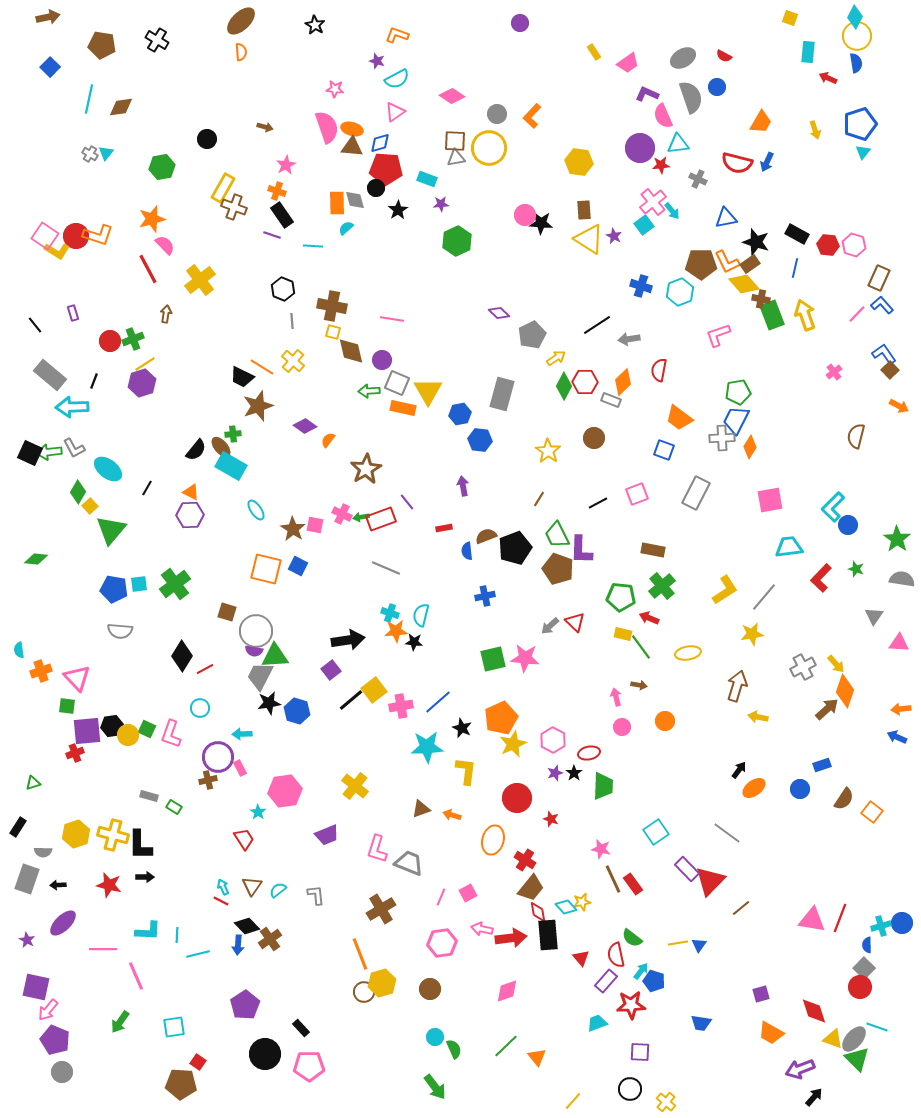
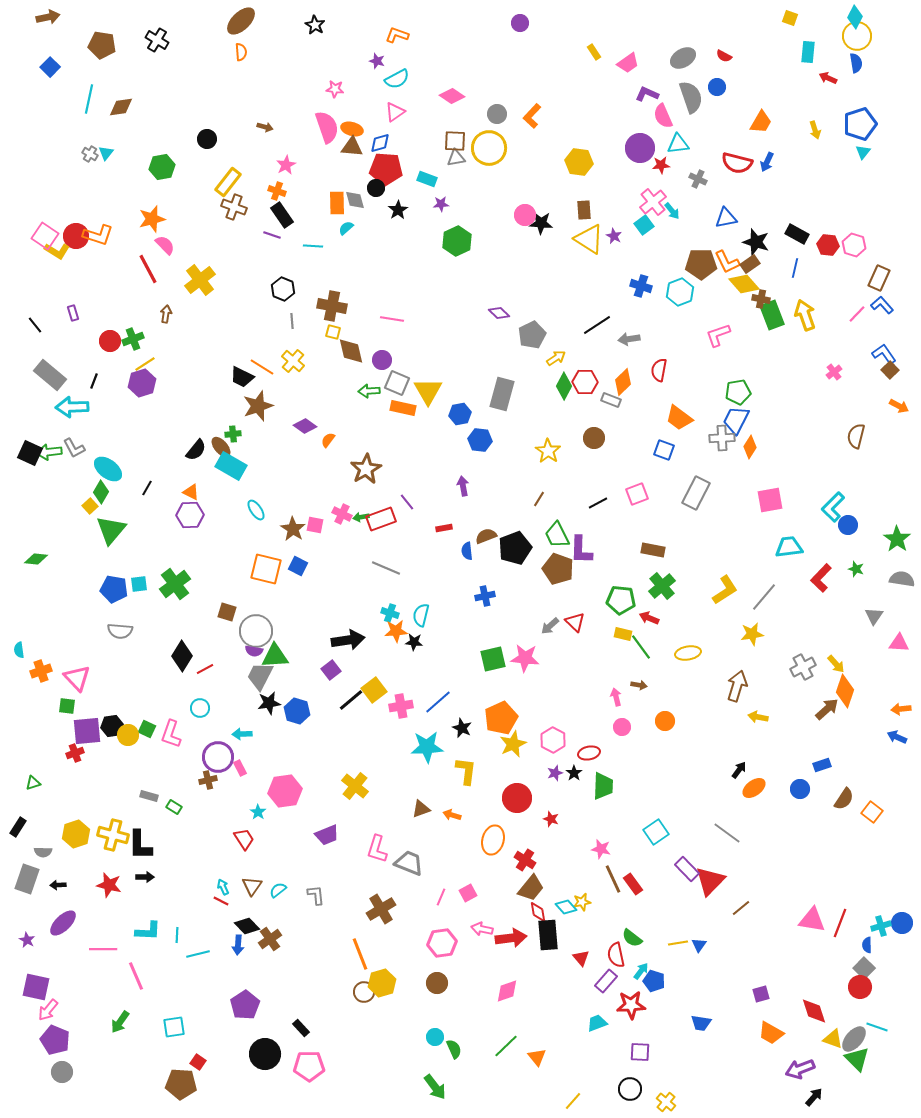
yellow rectangle at (223, 188): moved 5 px right, 6 px up; rotated 8 degrees clockwise
green diamond at (78, 492): moved 23 px right
green pentagon at (621, 597): moved 3 px down
red line at (840, 918): moved 5 px down
brown circle at (430, 989): moved 7 px right, 6 px up
